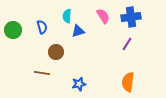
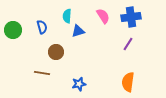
purple line: moved 1 px right
